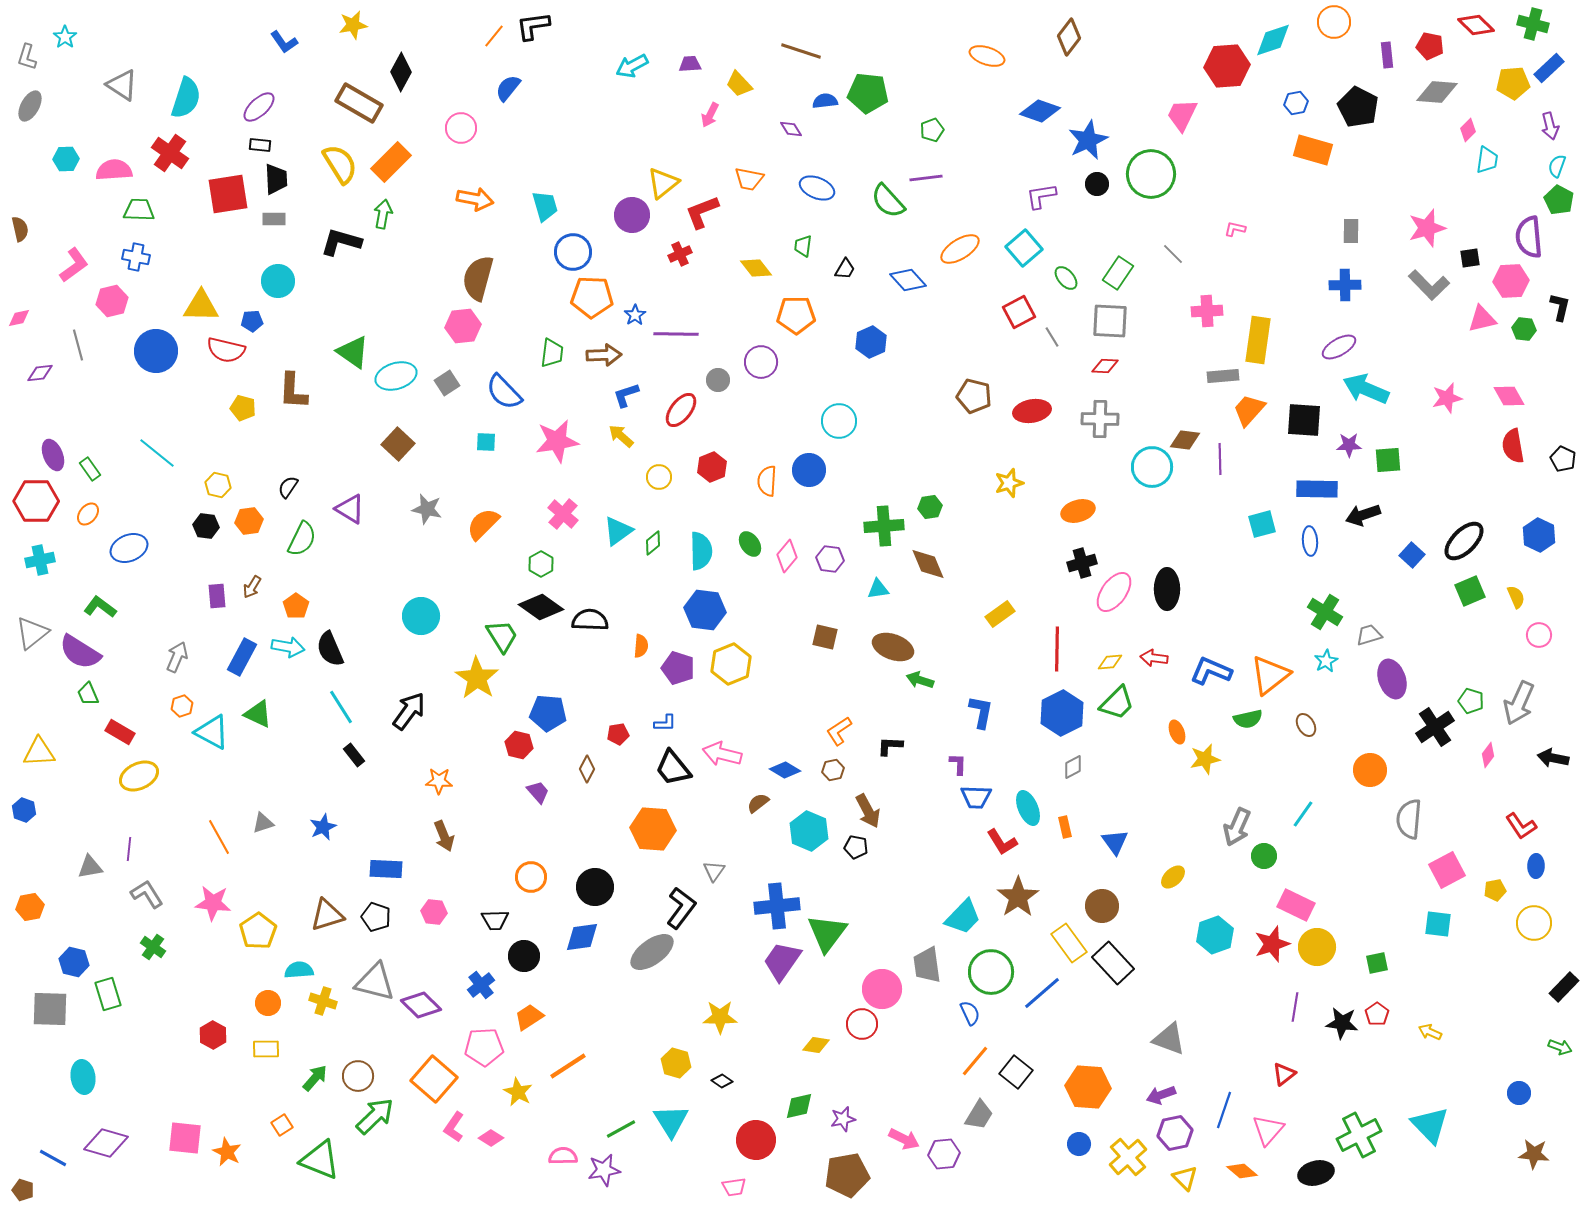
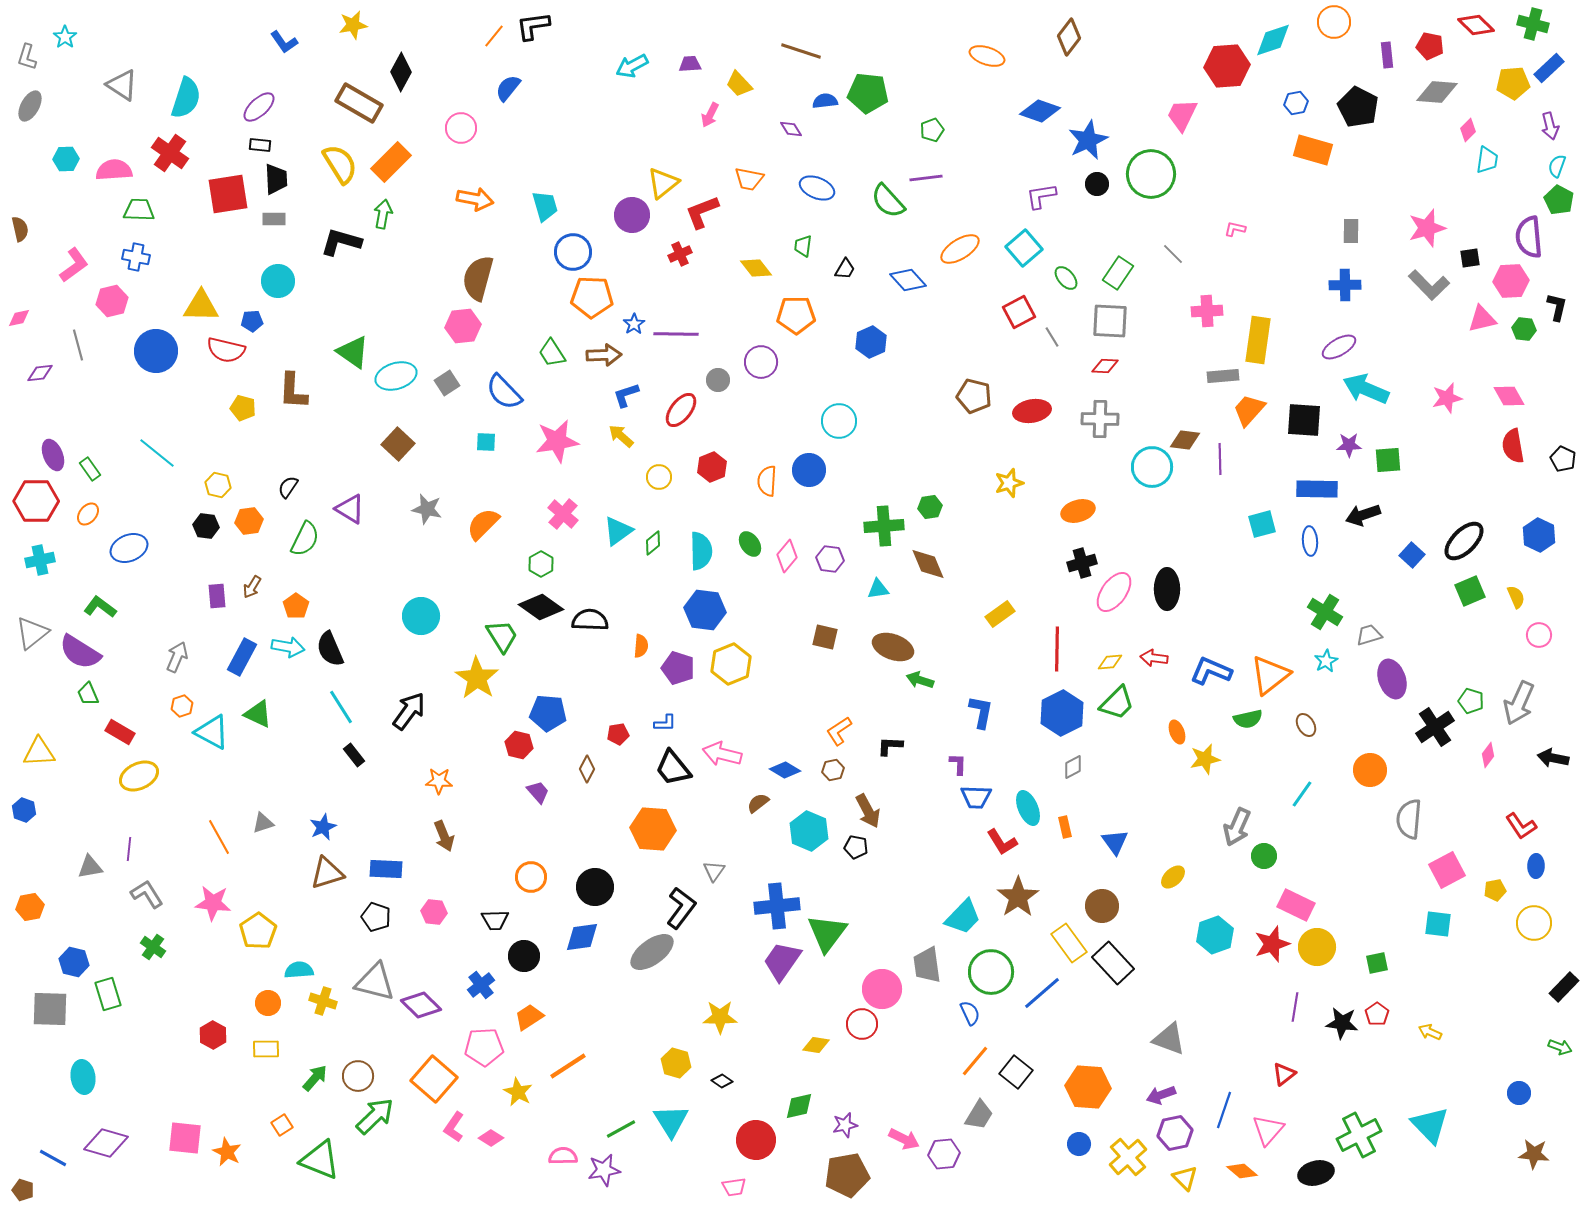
black L-shape at (1560, 307): moved 3 px left
blue star at (635, 315): moved 1 px left, 9 px down
green trapezoid at (552, 353): rotated 140 degrees clockwise
green semicircle at (302, 539): moved 3 px right
cyan line at (1303, 814): moved 1 px left, 20 px up
brown triangle at (327, 915): moved 42 px up
purple star at (843, 1119): moved 2 px right, 6 px down
